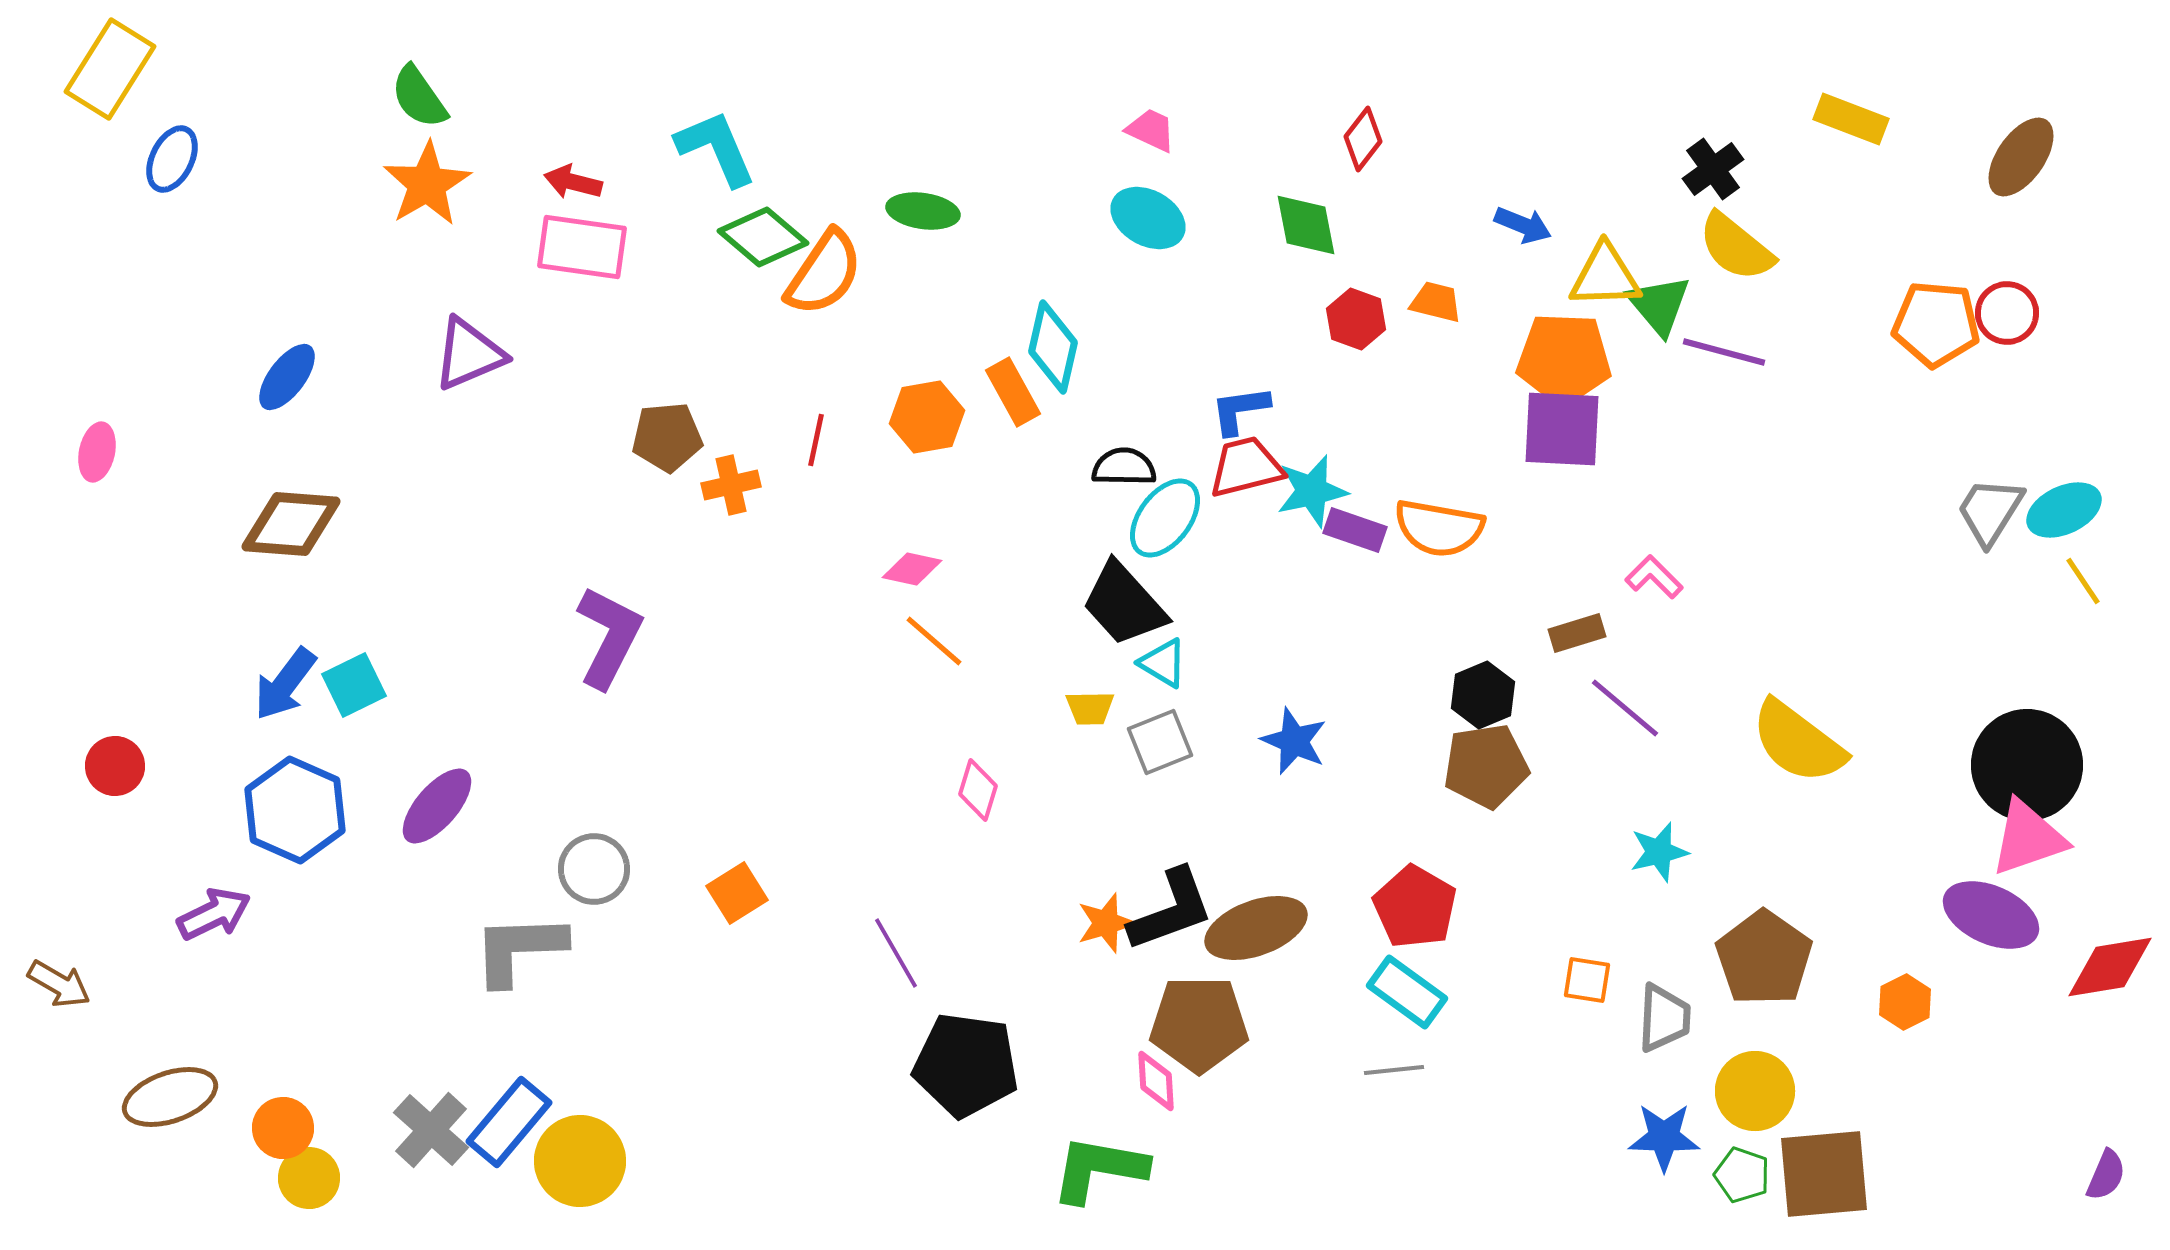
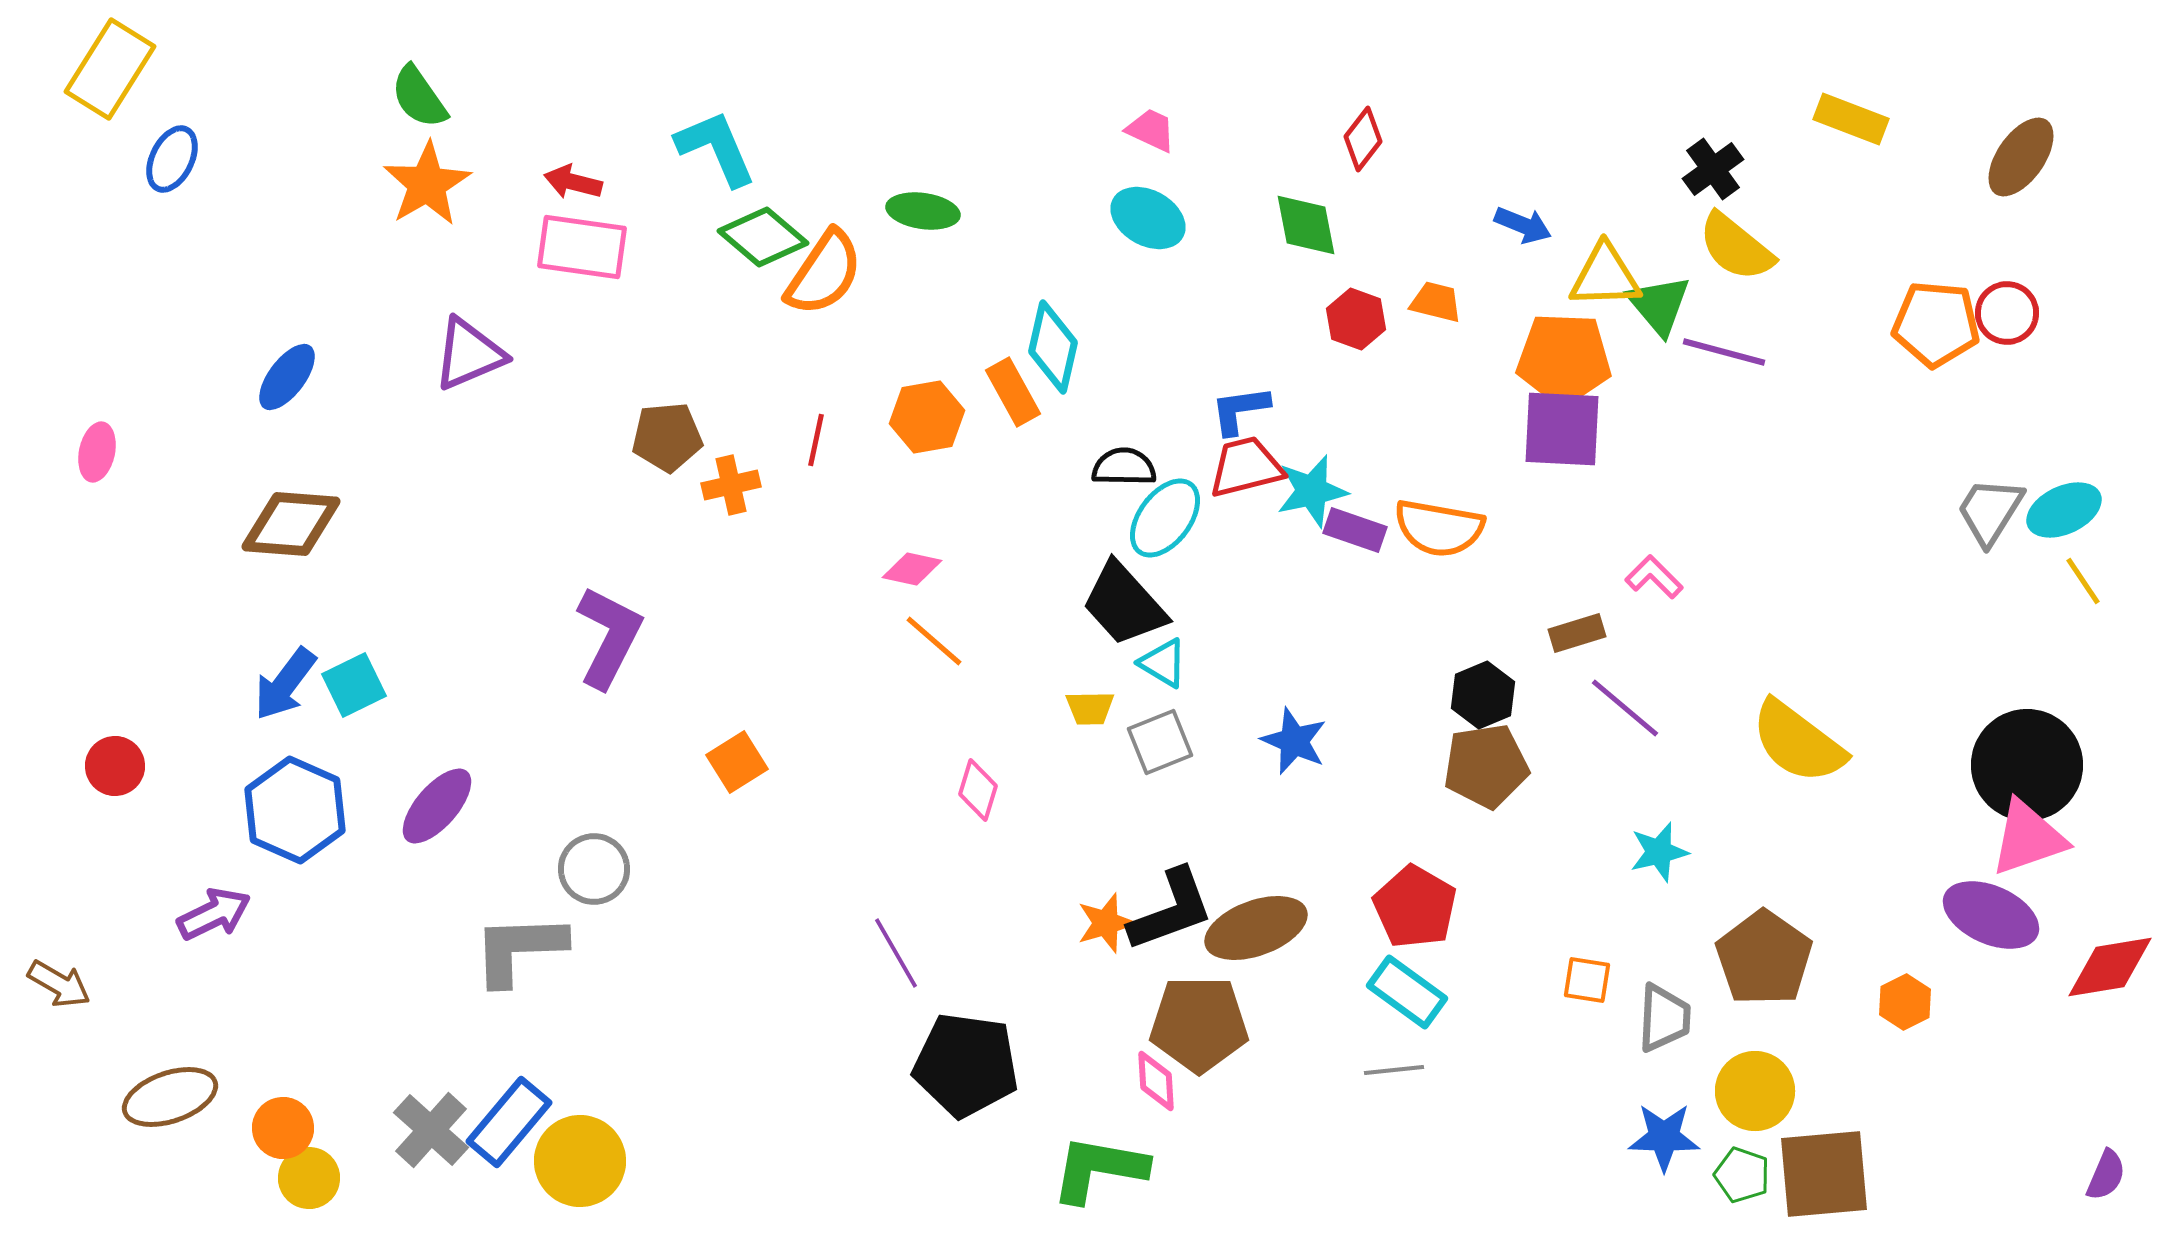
orange square at (737, 893): moved 131 px up
